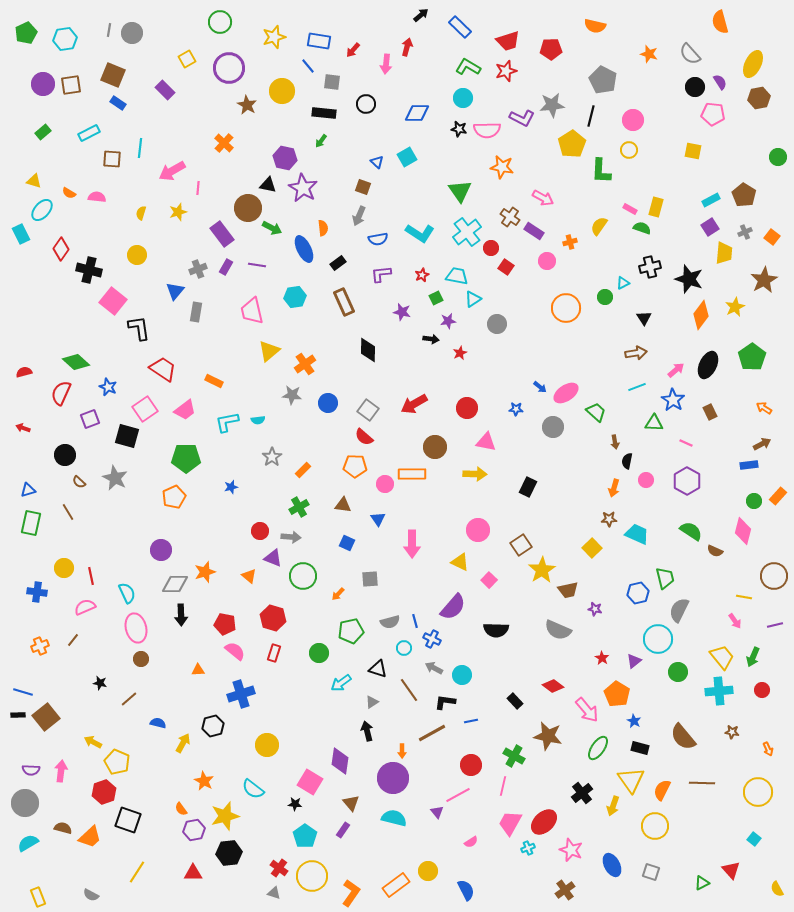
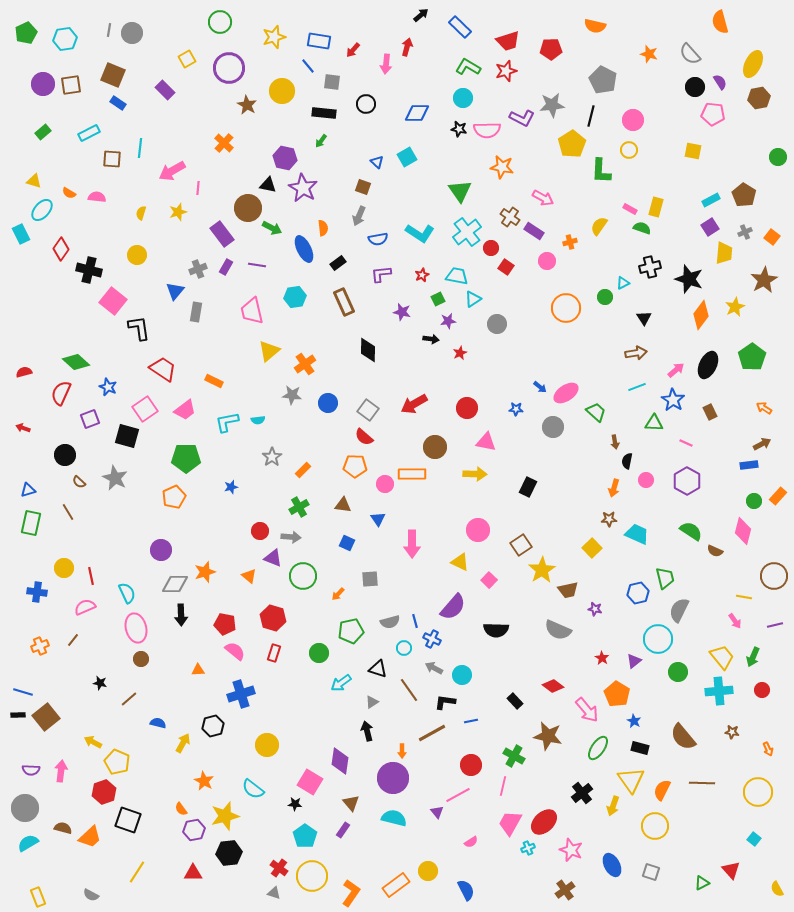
green square at (436, 298): moved 2 px right, 1 px down
gray circle at (25, 803): moved 5 px down
